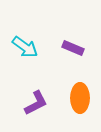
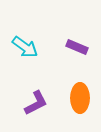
purple rectangle: moved 4 px right, 1 px up
